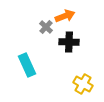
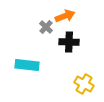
cyan rectangle: rotated 60 degrees counterclockwise
yellow cross: moved 1 px right
